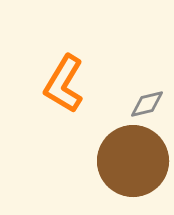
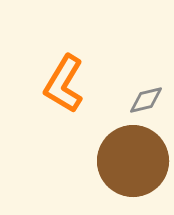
gray diamond: moved 1 px left, 4 px up
